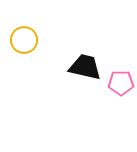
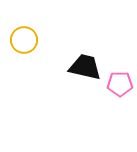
pink pentagon: moved 1 px left, 1 px down
